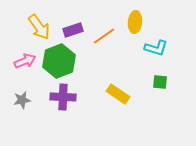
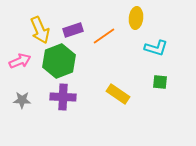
yellow ellipse: moved 1 px right, 4 px up
yellow arrow: moved 1 px right, 3 px down; rotated 12 degrees clockwise
pink arrow: moved 5 px left
gray star: rotated 12 degrees clockwise
